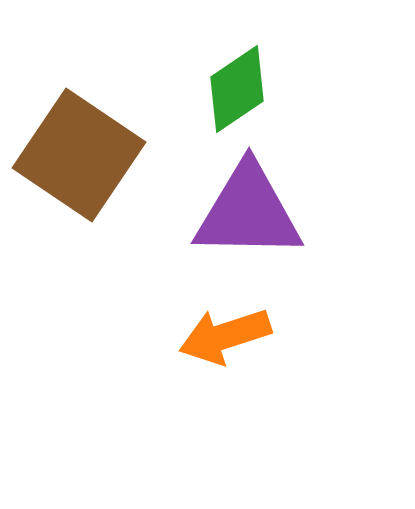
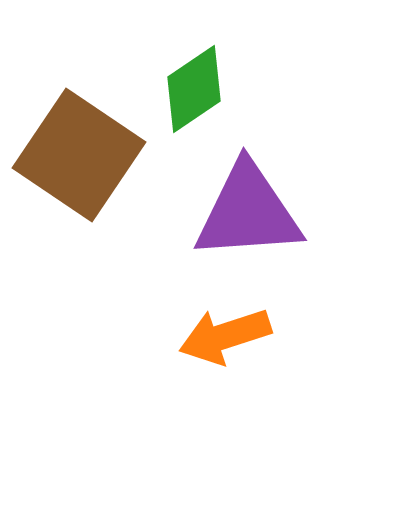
green diamond: moved 43 px left
purple triangle: rotated 5 degrees counterclockwise
